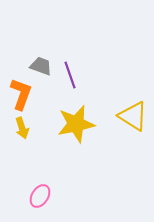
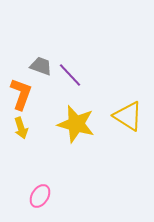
purple line: rotated 24 degrees counterclockwise
yellow triangle: moved 5 px left
yellow star: rotated 27 degrees clockwise
yellow arrow: moved 1 px left
